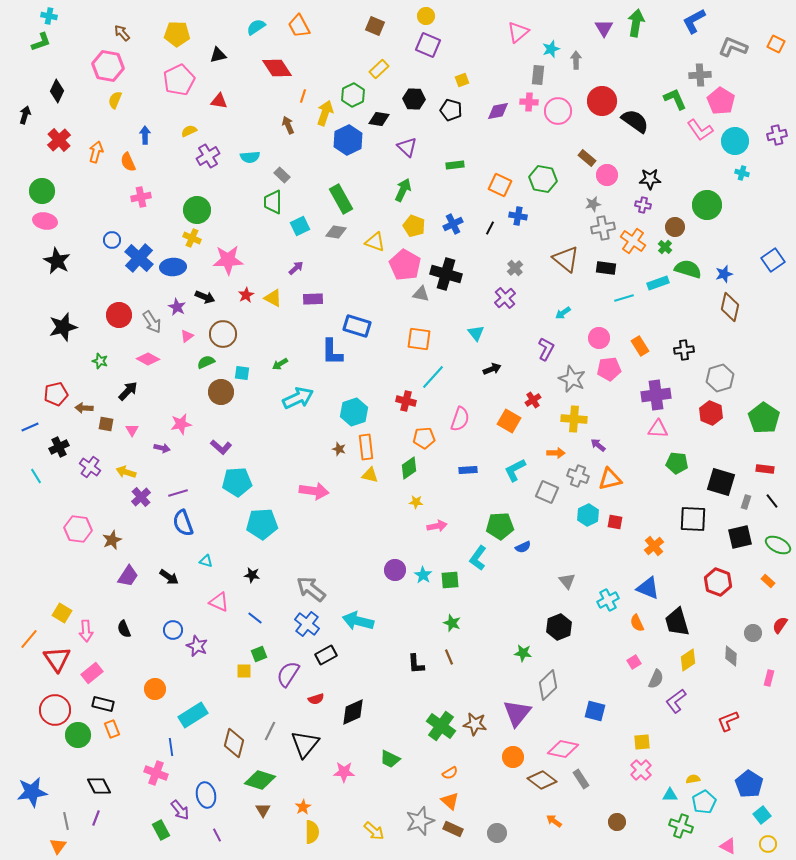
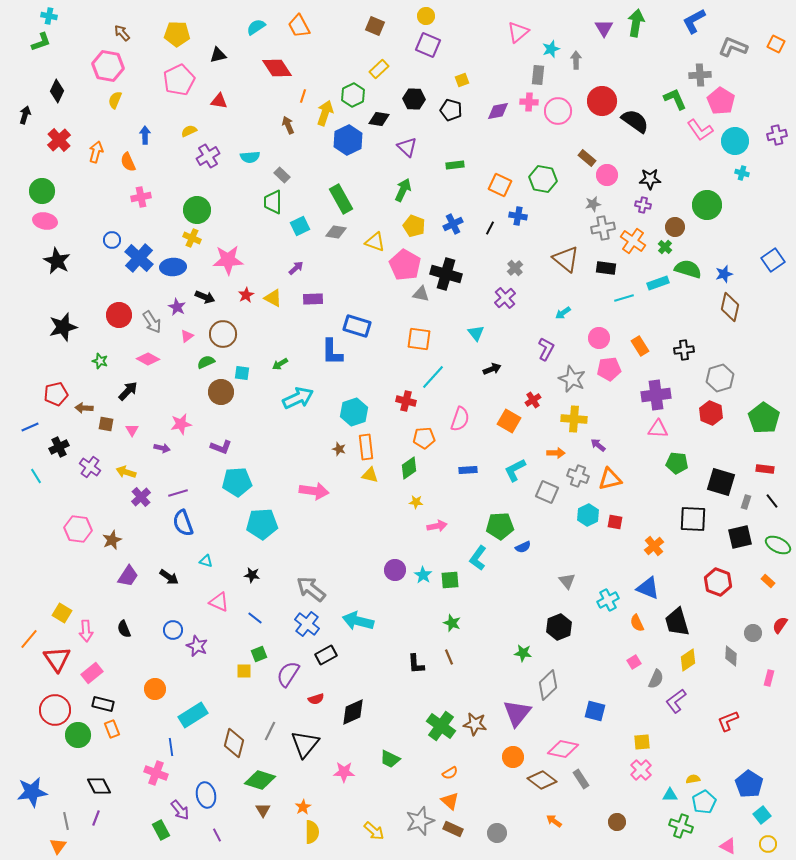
purple L-shape at (221, 447): rotated 20 degrees counterclockwise
